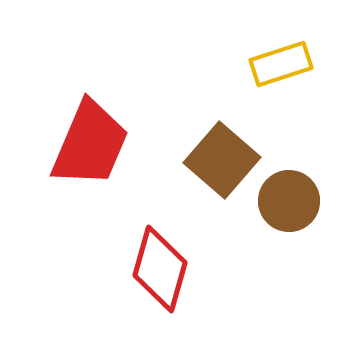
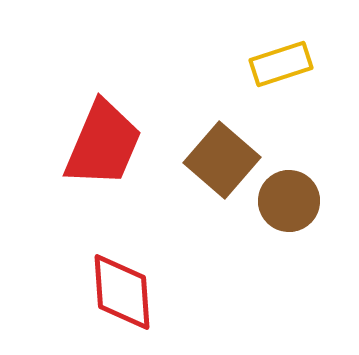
red trapezoid: moved 13 px right
red diamond: moved 38 px left, 23 px down; rotated 20 degrees counterclockwise
